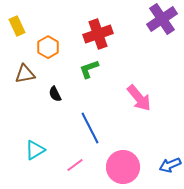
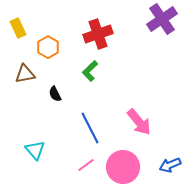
yellow rectangle: moved 1 px right, 2 px down
green L-shape: moved 1 px right, 2 px down; rotated 25 degrees counterclockwise
pink arrow: moved 24 px down
cyan triangle: rotated 40 degrees counterclockwise
pink line: moved 11 px right
